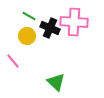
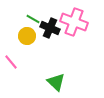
green line: moved 4 px right, 3 px down
pink cross: rotated 16 degrees clockwise
pink line: moved 2 px left, 1 px down
